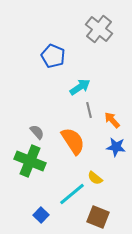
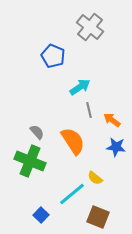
gray cross: moved 9 px left, 2 px up
orange arrow: rotated 12 degrees counterclockwise
